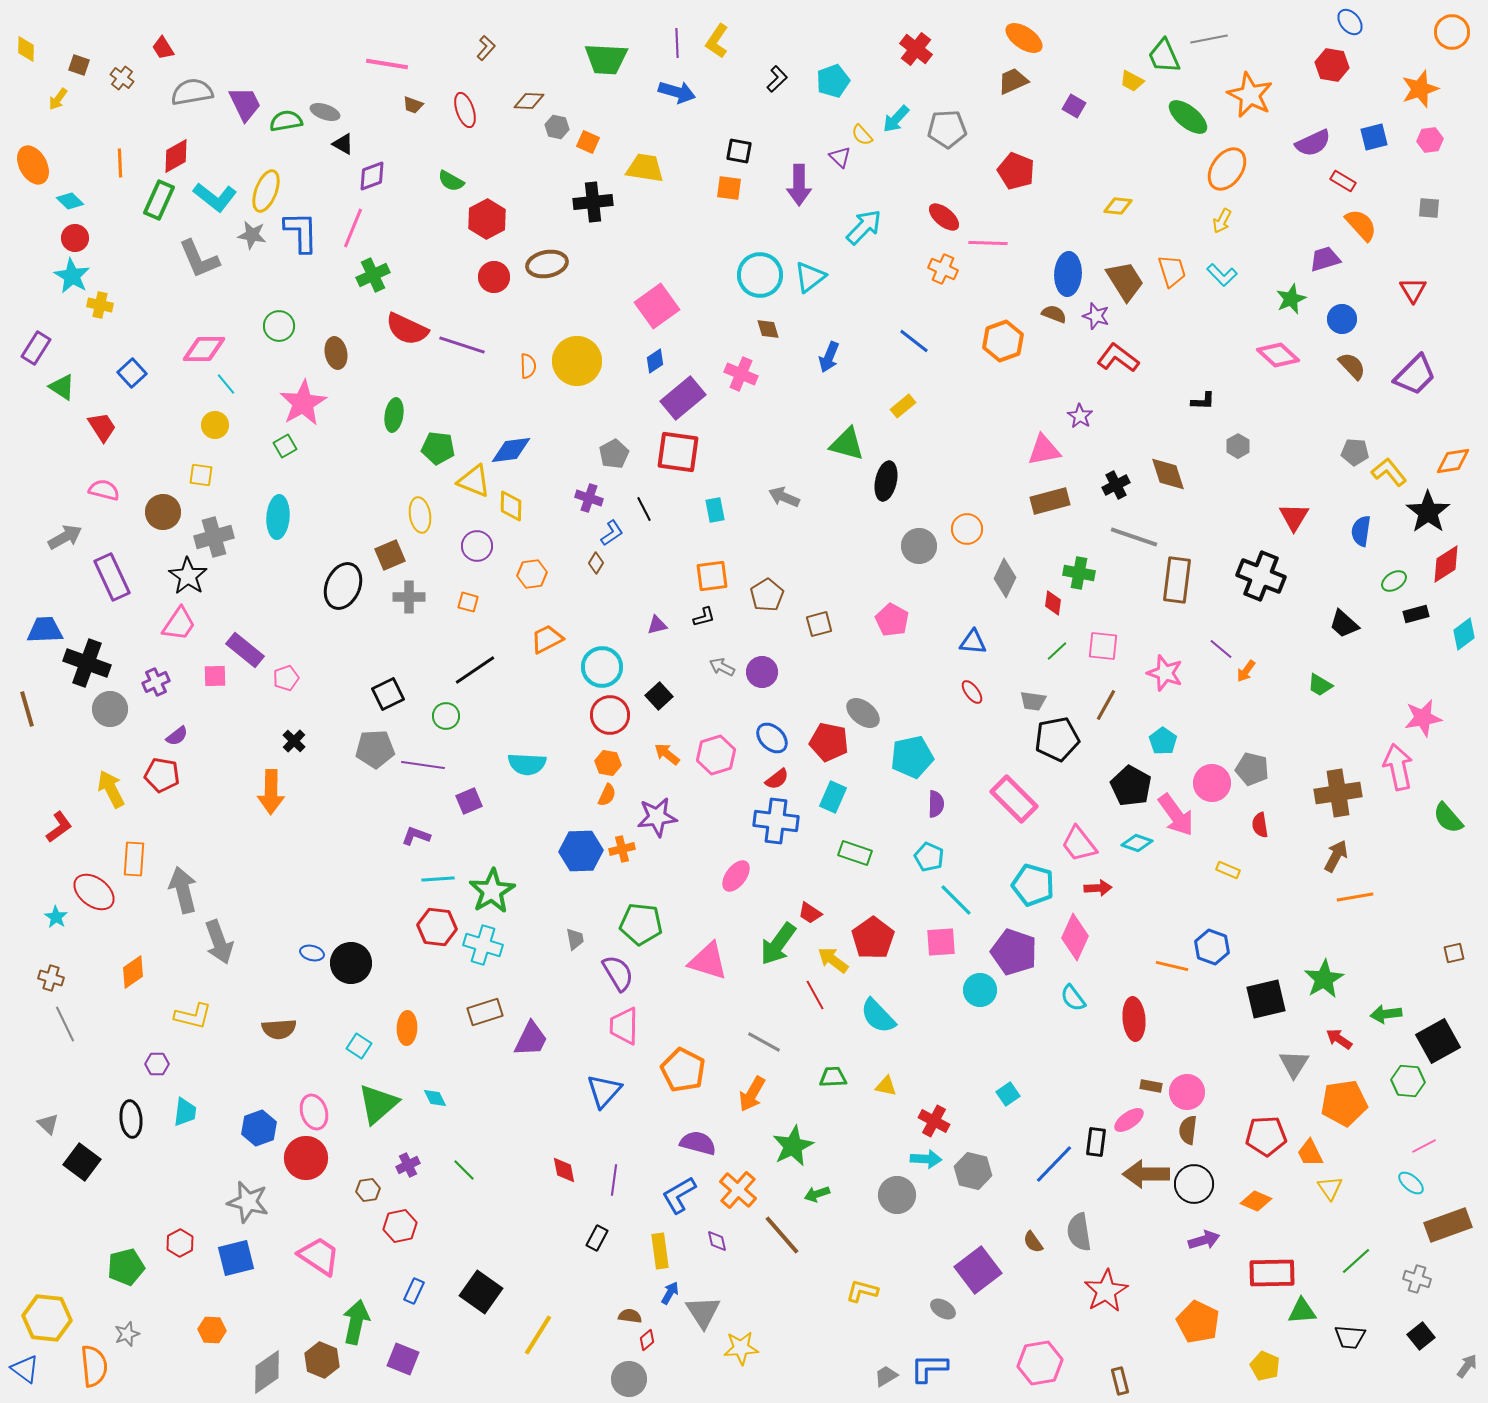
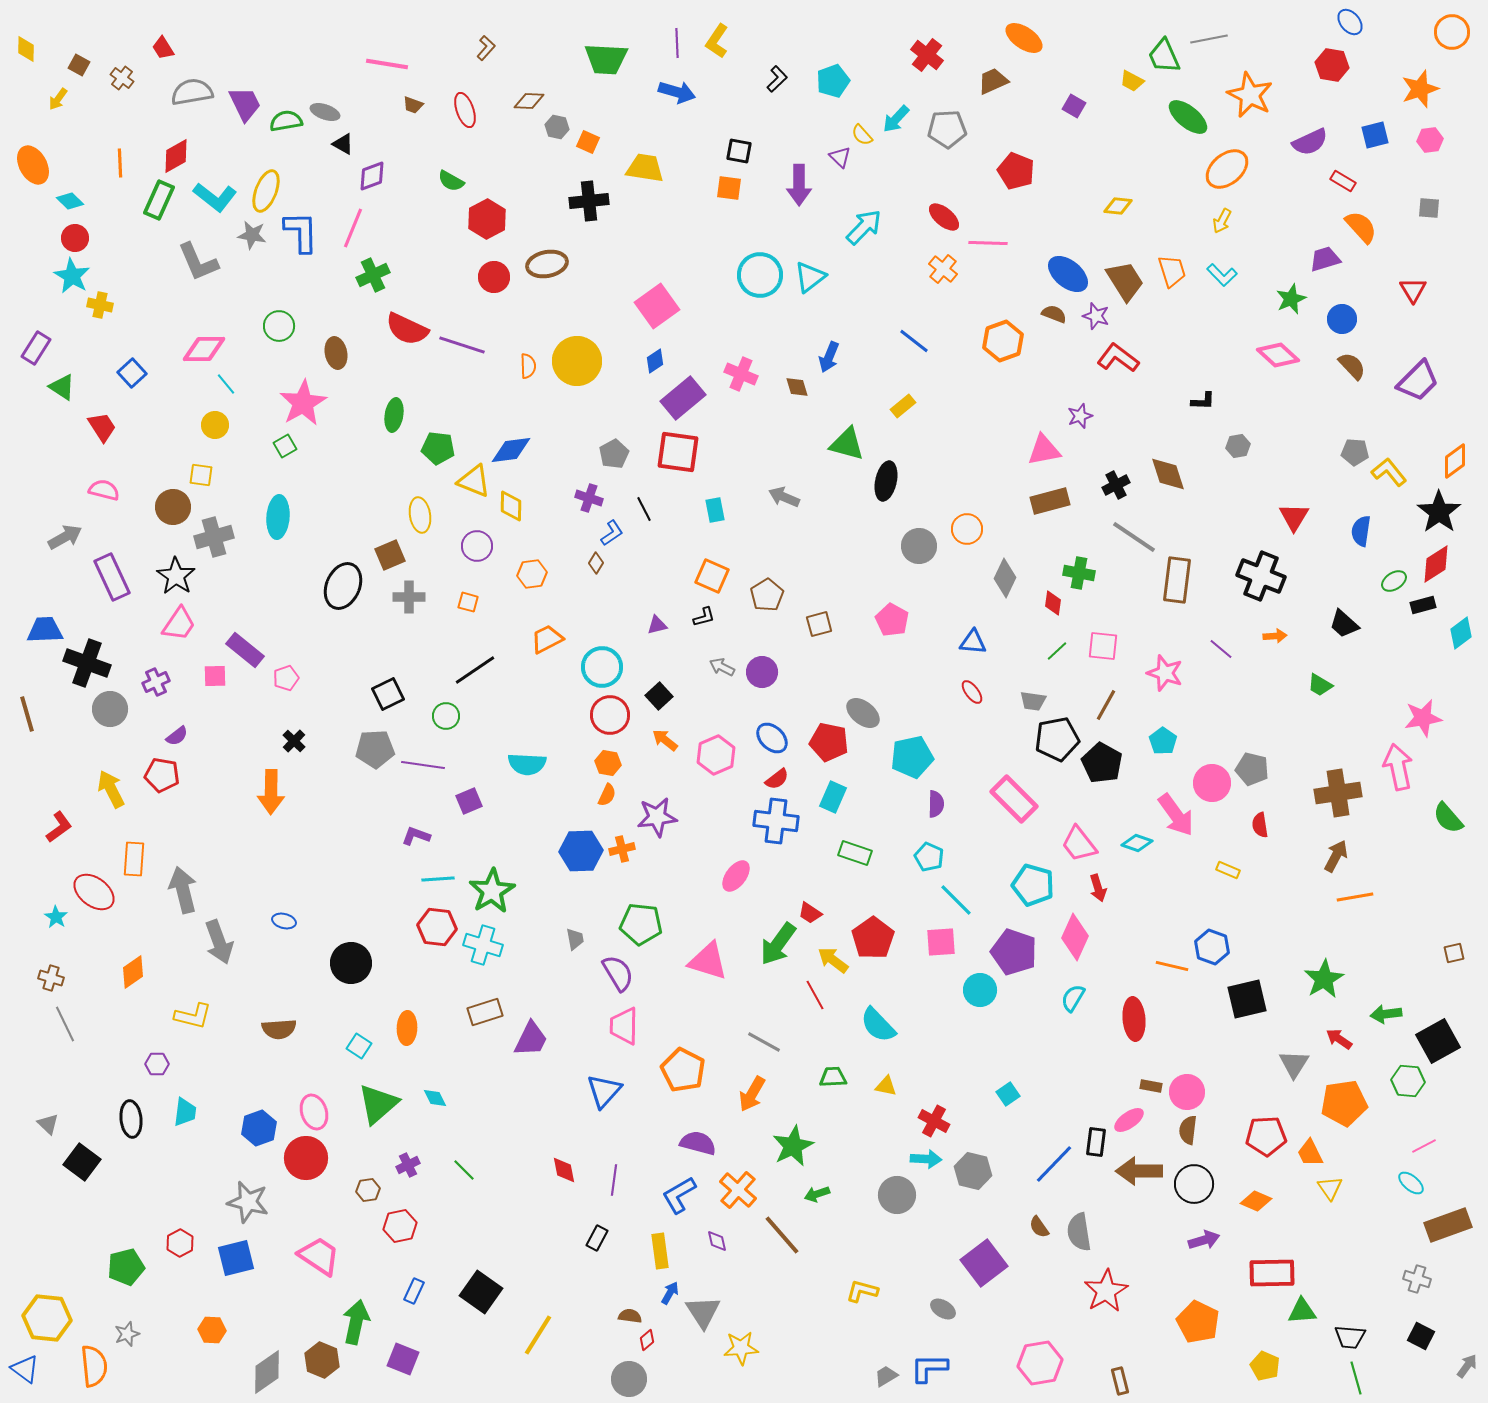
red cross at (916, 49): moved 11 px right, 6 px down
brown square at (79, 65): rotated 10 degrees clockwise
brown trapezoid at (1013, 81): moved 20 px left
blue square at (1374, 137): moved 1 px right, 2 px up
purple semicircle at (1313, 143): moved 3 px left, 1 px up
orange ellipse at (1227, 169): rotated 15 degrees clockwise
black cross at (593, 202): moved 4 px left, 1 px up
orange semicircle at (1361, 225): moved 2 px down
gray L-shape at (199, 259): moved 1 px left, 3 px down
orange cross at (943, 269): rotated 16 degrees clockwise
blue ellipse at (1068, 274): rotated 54 degrees counterclockwise
brown diamond at (768, 329): moved 29 px right, 58 px down
purple trapezoid at (1415, 375): moved 3 px right, 6 px down
purple star at (1080, 416): rotated 20 degrees clockwise
gray hexagon at (1238, 446): rotated 20 degrees clockwise
orange diamond at (1453, 461): moved 2 px right; rotated 27 degrees counterclockwise
brown circle at (163, 512): moved 10 px right, 5 px up
black star at (1428, 512): moved 11 px right
gray line at (1134, 537): rotated 15 degrees clockwise
red diamond at (1446, 564): moved 10 px left
black star at (188, 576): moved 12 px left
orange square at (712, 576): rotated 32 degrees clockwise
black rectangle at (1416, 614): moved 7 px right, 9 px up
cyan diamond at (1464, 634): moved 3 px left, 1 px up
orange arrow at (1246, 671): moved 29 px right, 35 px up; rotated 130 degrees counterclockwise
brown line at (27, 709): moved 5 px down
orange arrow at (667, 754): moved 2 px left, 14 px up
pink hexagon at (716, 755): rotated 6 degrees counterclockwise
black pentagon at (1131, 786): moved 29 px left, 23 px up
red arrow at (1098, 888): rotated 76 degrees clockwise
blue ellipse at (312, 953): moved 28 px left, 32 px up
cyan semicircle at (1073, 998): rotated 68 degrees clockwise
black square at (1266, 999): moved 19 px left
cyan semicircle at (878, 1016): moved 9 px down
brown arrow at (1146, 1174): moved 7 px left, 3 px up
brown semicircle at (1033, 1242): moved 6 px right, 15 px up
green line at (1356, 1261): moved 117 px down; rotated 64 degrees counterclockwise
purple square at (978, 1270): moved 6 px right, 7 px up
black square at (1421, 1336): rotated 24 degrees counterclockwise
